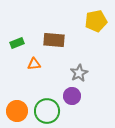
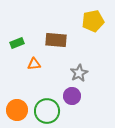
yellow pentagon: moved 3 px left
brown rectangle: moved 2 px right
orange circle: moved 1 px up
